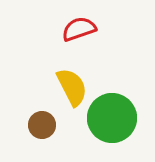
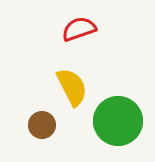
green circle: moved 6 px right, 3 px down
